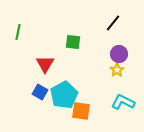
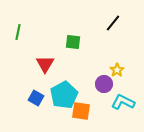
purple circle: moved 15 px left, 30 px down
blue square: moved 4 px left, 6 px down
